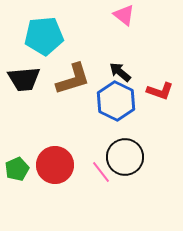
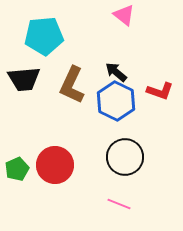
black arrow: moved 4 px left
brown L-shape: moved 1 px left, 6 px down; rotated 132 degrees clockwise
pink line: moved 18 px right, 32 px down; rotated 30 degrees counterclockwise
